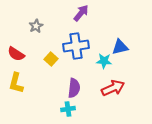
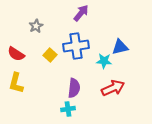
yellow square: moved 1 px left, 4 px up
